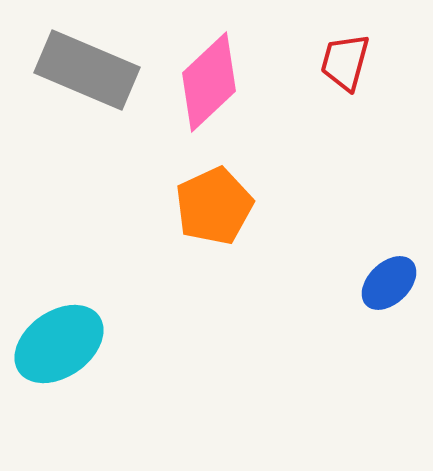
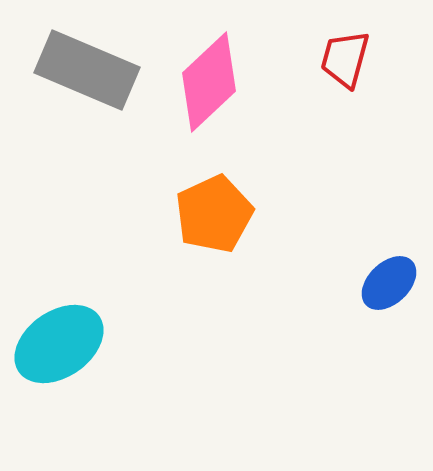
red trapezoid: moved 3 px up
orange pentagon: moved 8 px down
